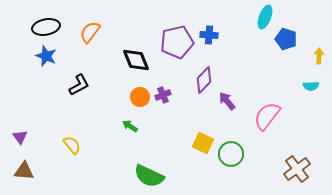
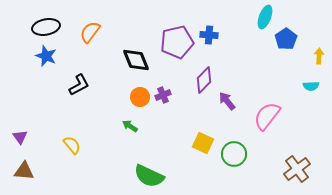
blue pentagon: rotated 20 degrees clockwise
green circle: moved 3 px right
